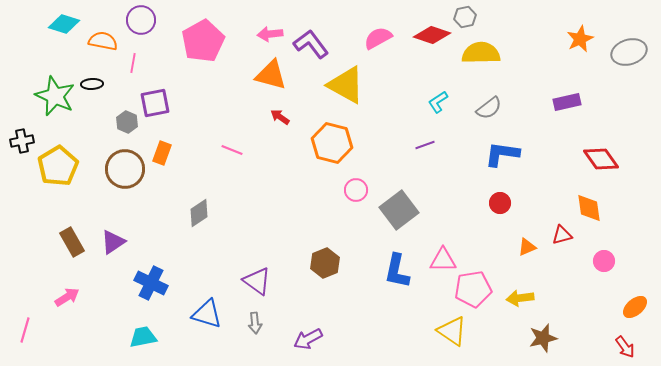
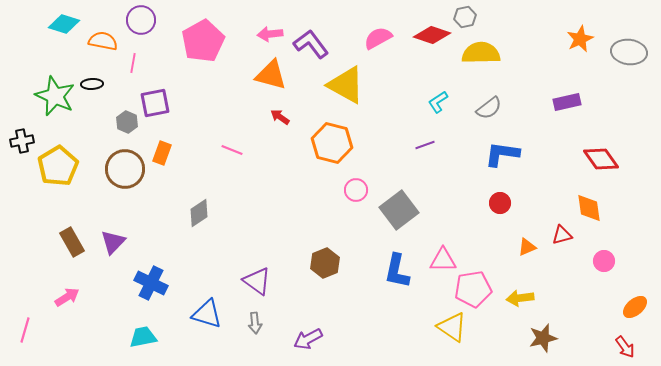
gray ellipse at (629, 52): rotated 24 degrees clockwise
purple triangle at (113, 242): rotated 12 degrees counterclockwise
yellow triangle at (452, 331): moved 4 px up
